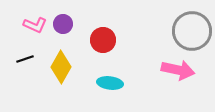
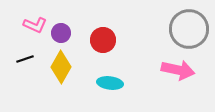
purple circle: moved 2 px left, 9 px down
gray circle: moved 3 px left, 2 px up
